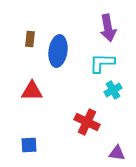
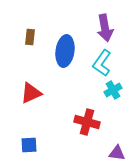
purple arrow: moved 3 px left
brown rectangle: moved 2 px up
blue ellipse: moved 7 px right
cyan L-shape: rotated 56 degrees counterclockwise
red triangle: moved 1 px left, 2 px down; rotated 25 degrees counterclockwise
red cross: rotated 10 degrees counterclockwise
